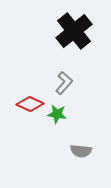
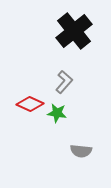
gray L-shape: moved 1 px up
green star: moved 1 px up
